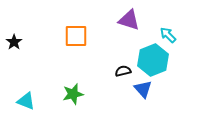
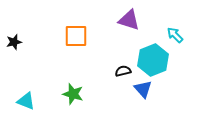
cyan arrow: moved 7 px right
black star: rotated 21 degrees clockwise
green star: rotated 30 degrees clockwise
